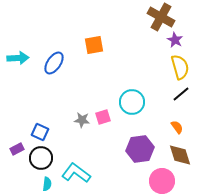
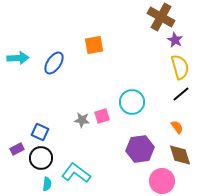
pink square: moved 1 px left, 1 px up
